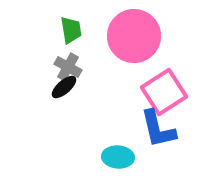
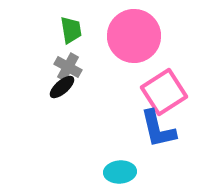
black ellipse: moved 2 px left
cyan ellipse: moved 2 px right, 15 px down; rotated 8 degrees counterclockwise
